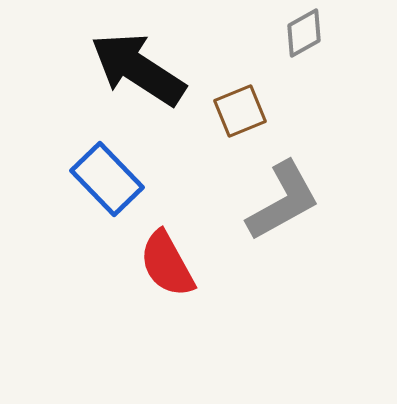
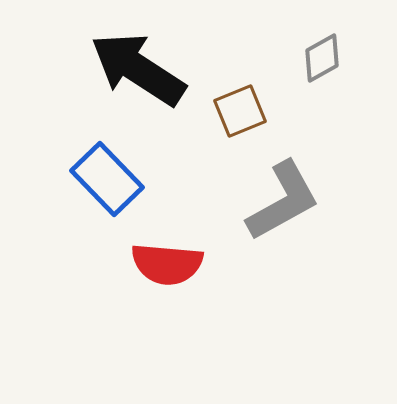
gray diamond: moved 18 px right, 25 px down
red semicircle: rotated 56 degrees counterclockwise
